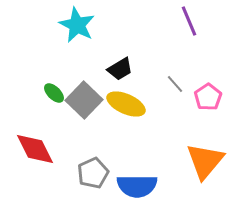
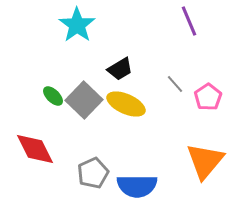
cyan star: rotated 9 degrees clockwise
green ellipse: moved 1 px left, 3 px down
